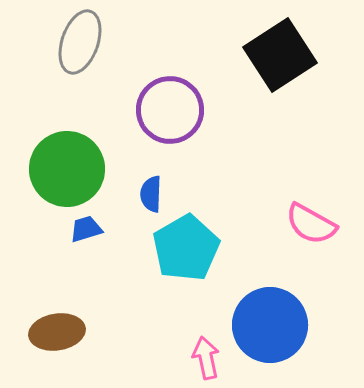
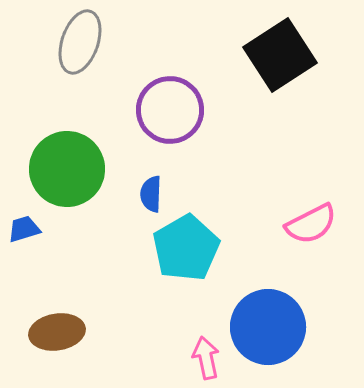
pink semicircle: rotated 56 degrees counterclockwise
blue trapezoid: moved 62 px left
blue circle: moved 2 px left, 2 px down
